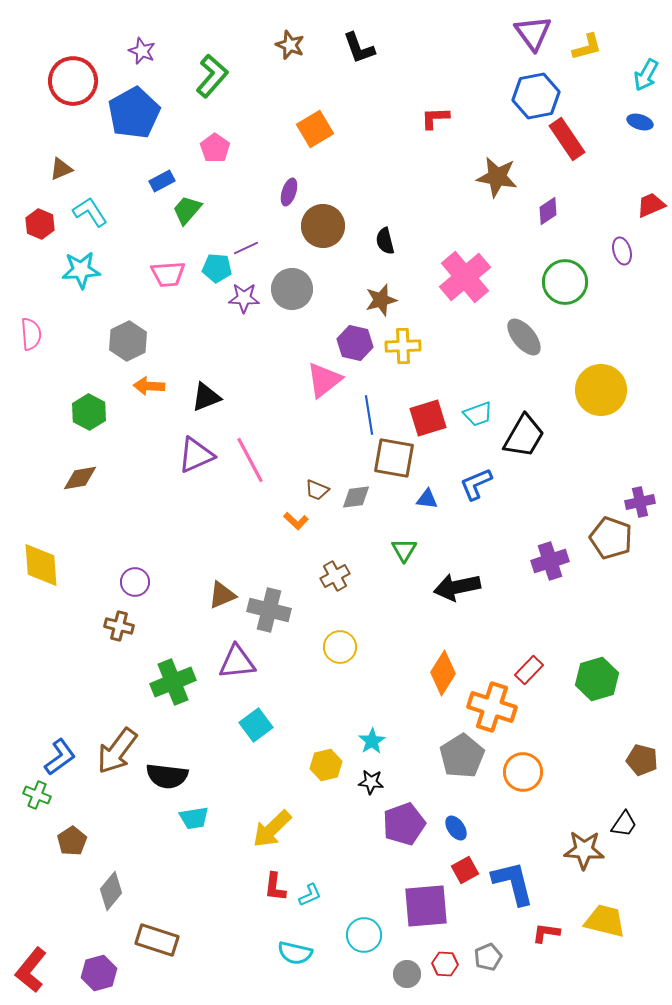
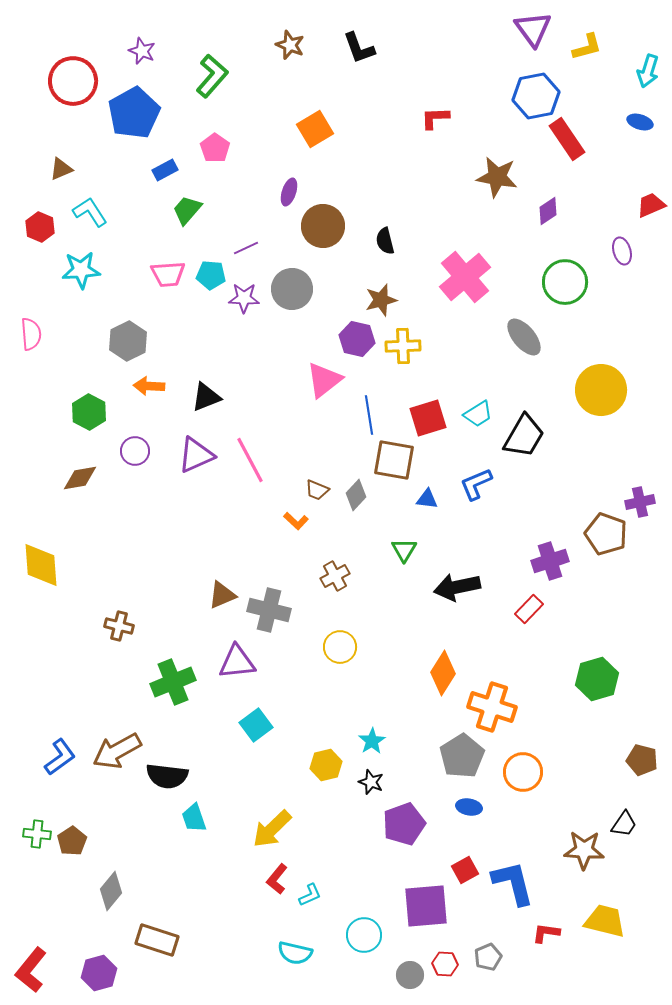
purple triangle at (533, 33): moved 4 px up
cyan arrow at (646, 75): moved 2 px right, 4 px up; rotated 12 degrees counterclockwise
blue rectangle at (162, 181): moved 3 px right, 11 px up
red hexagon at (40, 224): moved 3 px down
cyan pentagon at (217, 268): moved 6 px left, 7 px down
purple hexagon at (355, 343): moved 2 px right, 4 px up
cyan trapezoid at (478, 414): rotated 12 degrees counterclockwise
brown square at (394, 458): moved 2 px down
gray diamond at (356, 497): moved 2 px up; rotated 40 degrees counterclockwise
brown pentagon at (611, 538): moved 5 px left, 4 px up
purple circle at (135, 582): moved 131 px up
red rectangle at (529, 670): moved 61 px up
brown arrow at (117, 751): rotated 24 degrees clockwise
black star at (371, 782): rotated 15 degrees clockwise
green cross at (37, 795): moved 39 px down; rotated 16 degrees counterclockwise
cyan trapezoid at (194, 818): rotated 80 degrees clockwise
blue ellipse at (456, 828): moved 13 px right, 21 px up; rotated 45 degrees counterclockwise
red L-shape at (275, 887): moved 2 px right, 8 px up; rotated 32 degrees clockwise
gray circle at (407, 974): moved 3 px right, 1 px down
